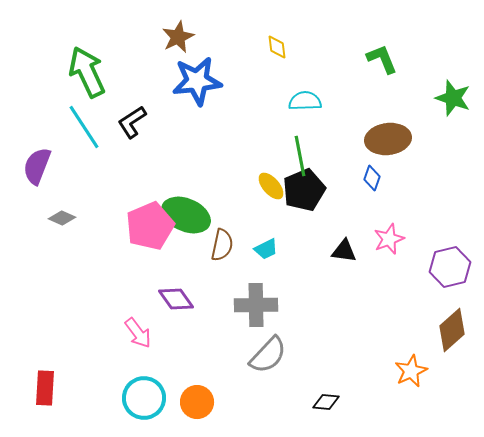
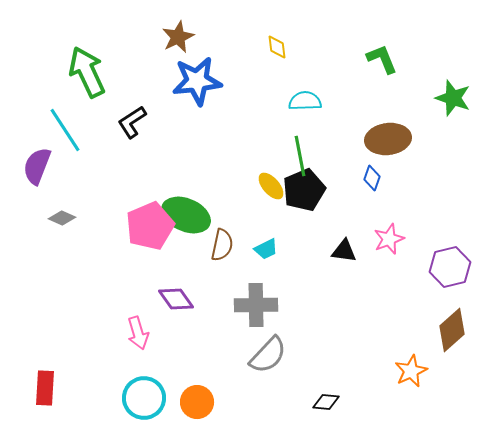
cyan line: moved 19 px left, 3 px down
pink arrow: rotated 20 degrees clockwise
